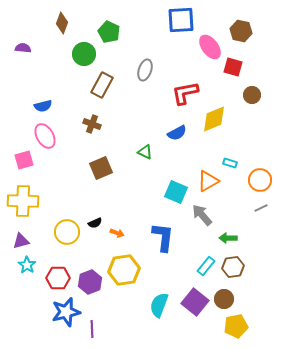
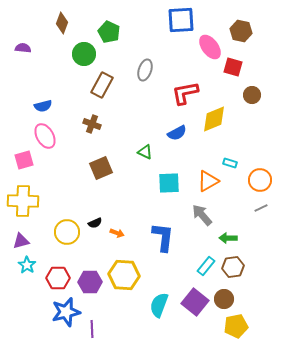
cyan square at (176, 192): moved 7 px left, 9 px up; rotated 25 degrees counterclockwise
yellow hexagon at (124, 270): moved 5 px down; rotated 12 degrees clockwise
purple hexagon at (90, 282): rotated 20 degrees clockwise
